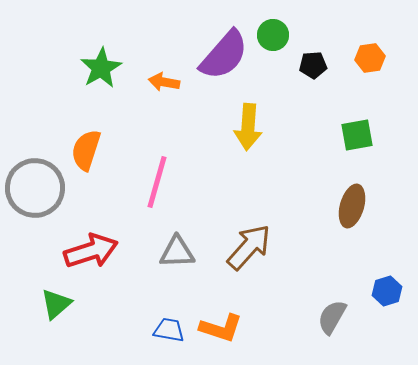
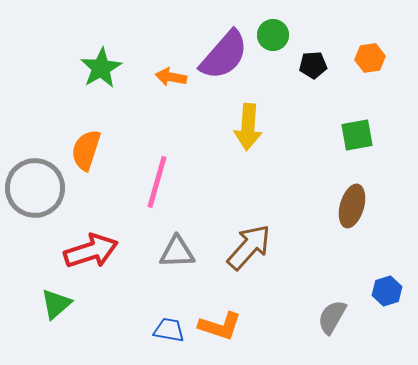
orange arrow: moved 7 px right, 5 px up
orange L-shape: moved 1 px left, 2 px up
